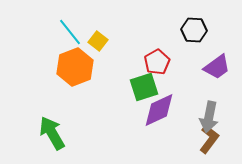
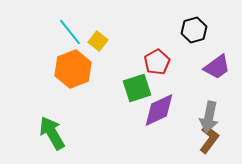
black hexagon: rotated 20 degrees counterclockwise
orange hexagon: moved 2 px left, 2 px down
green square: moved 7 px left, 1 px down
